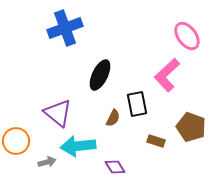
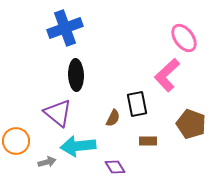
pink ellipse: moved 3 px left, 2 px down
black ellipse: moved 24 px left; rotated 28 degrees counterclockwise
brown pentagon: moved 3 px up
brown rectangle: moved 8 px left; rotated 18 degrees counterclockwise
